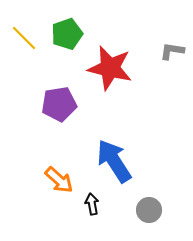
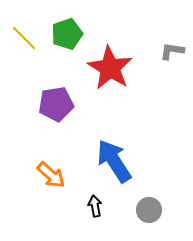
red star: rotated 18 degrees clockwise
purple pentagon: moved 3 px left
orange arrow: moved 8 px left, 5 px up
black arrow: moved 3 px right, 2 px down
